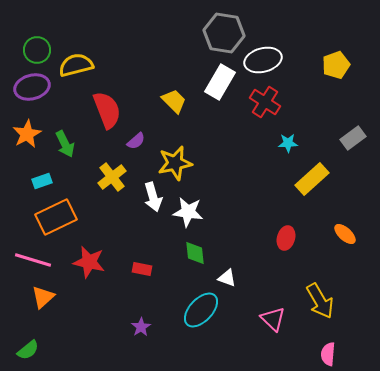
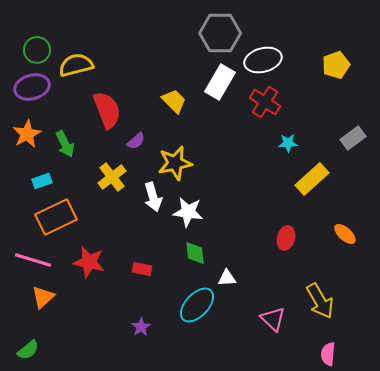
gray hexagon: moved 4 px left; rotated 9 degrees counterclockwise
white triangle: rotated 24 degrees counterclockwise
cyan ellipse: moved 4 px left, 5 px up
